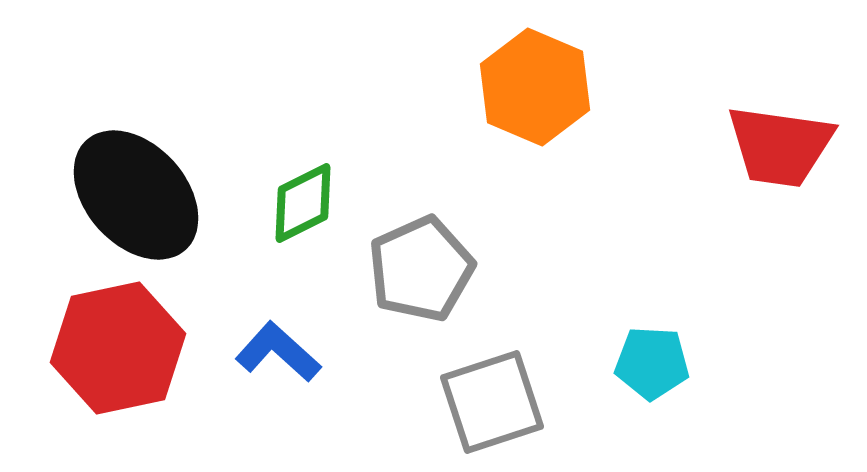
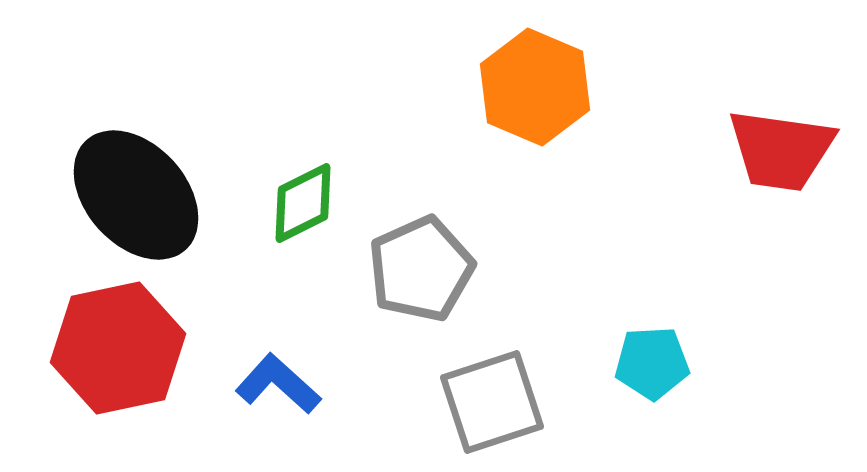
red trapezoid: moved 1 px right, 4 px down
blue L-shape: moved 32 px down
cyan pentagon: rotated 6 degrees counterclockwise
